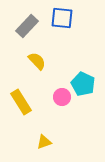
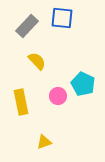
pink circle: moved 4 px left, 1 px up
yellow rectangle: rotated 20 degrees clockwise
